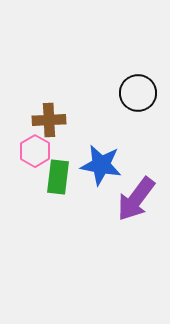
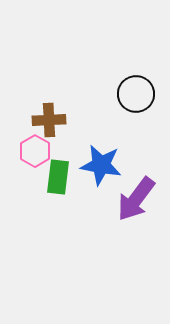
black circle: moved 2 px left, 1 px down
